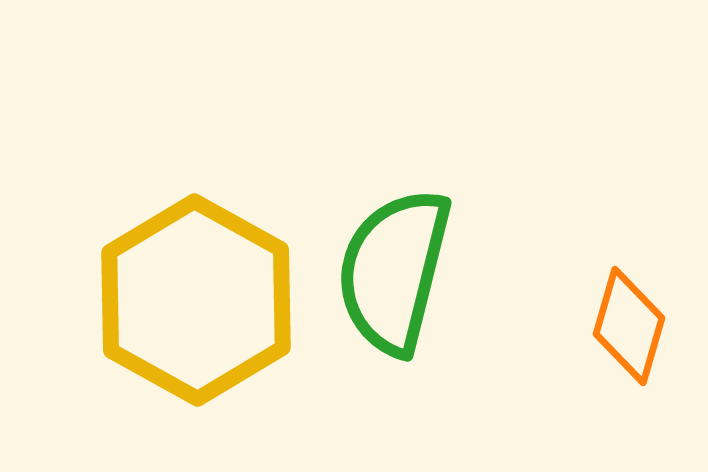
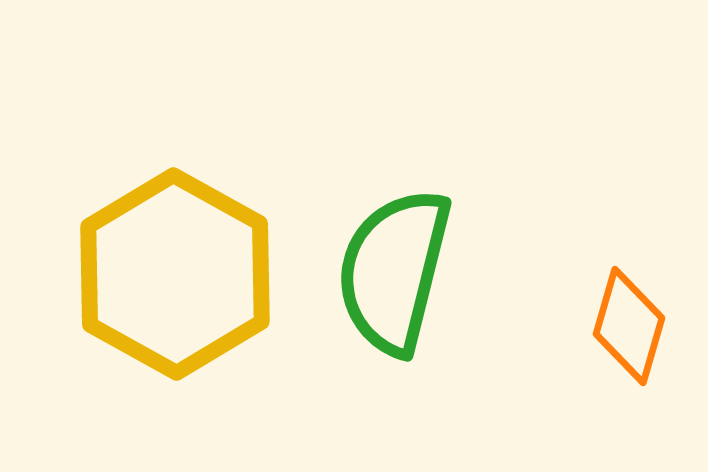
yellow hexagon: moved 21 px left, 26 px up
